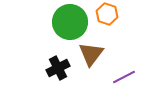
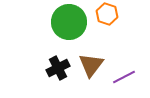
green circle: moved 1 px left
brown triangle: moved 11 px down
